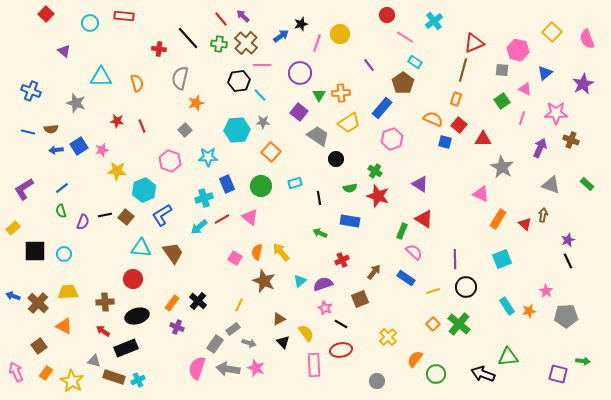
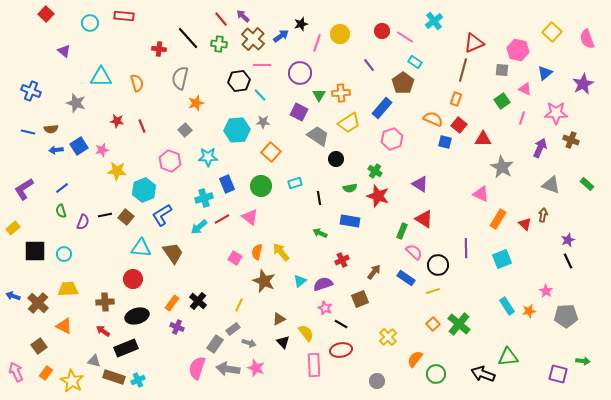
red circle at (387, 15): moved 5 px left, 16 px down
brown cross at (246, 43): moved 7 px right, 4 px up
purple square at (299, 112): rotated 12 degrees counterclockwise
purple line at (455, 259): moved 11 px right, 11 px up
black circle at (466, 287): moved 28 px left, 22 px up
yellow trapezoid at (68, 292): moved 3 px up
